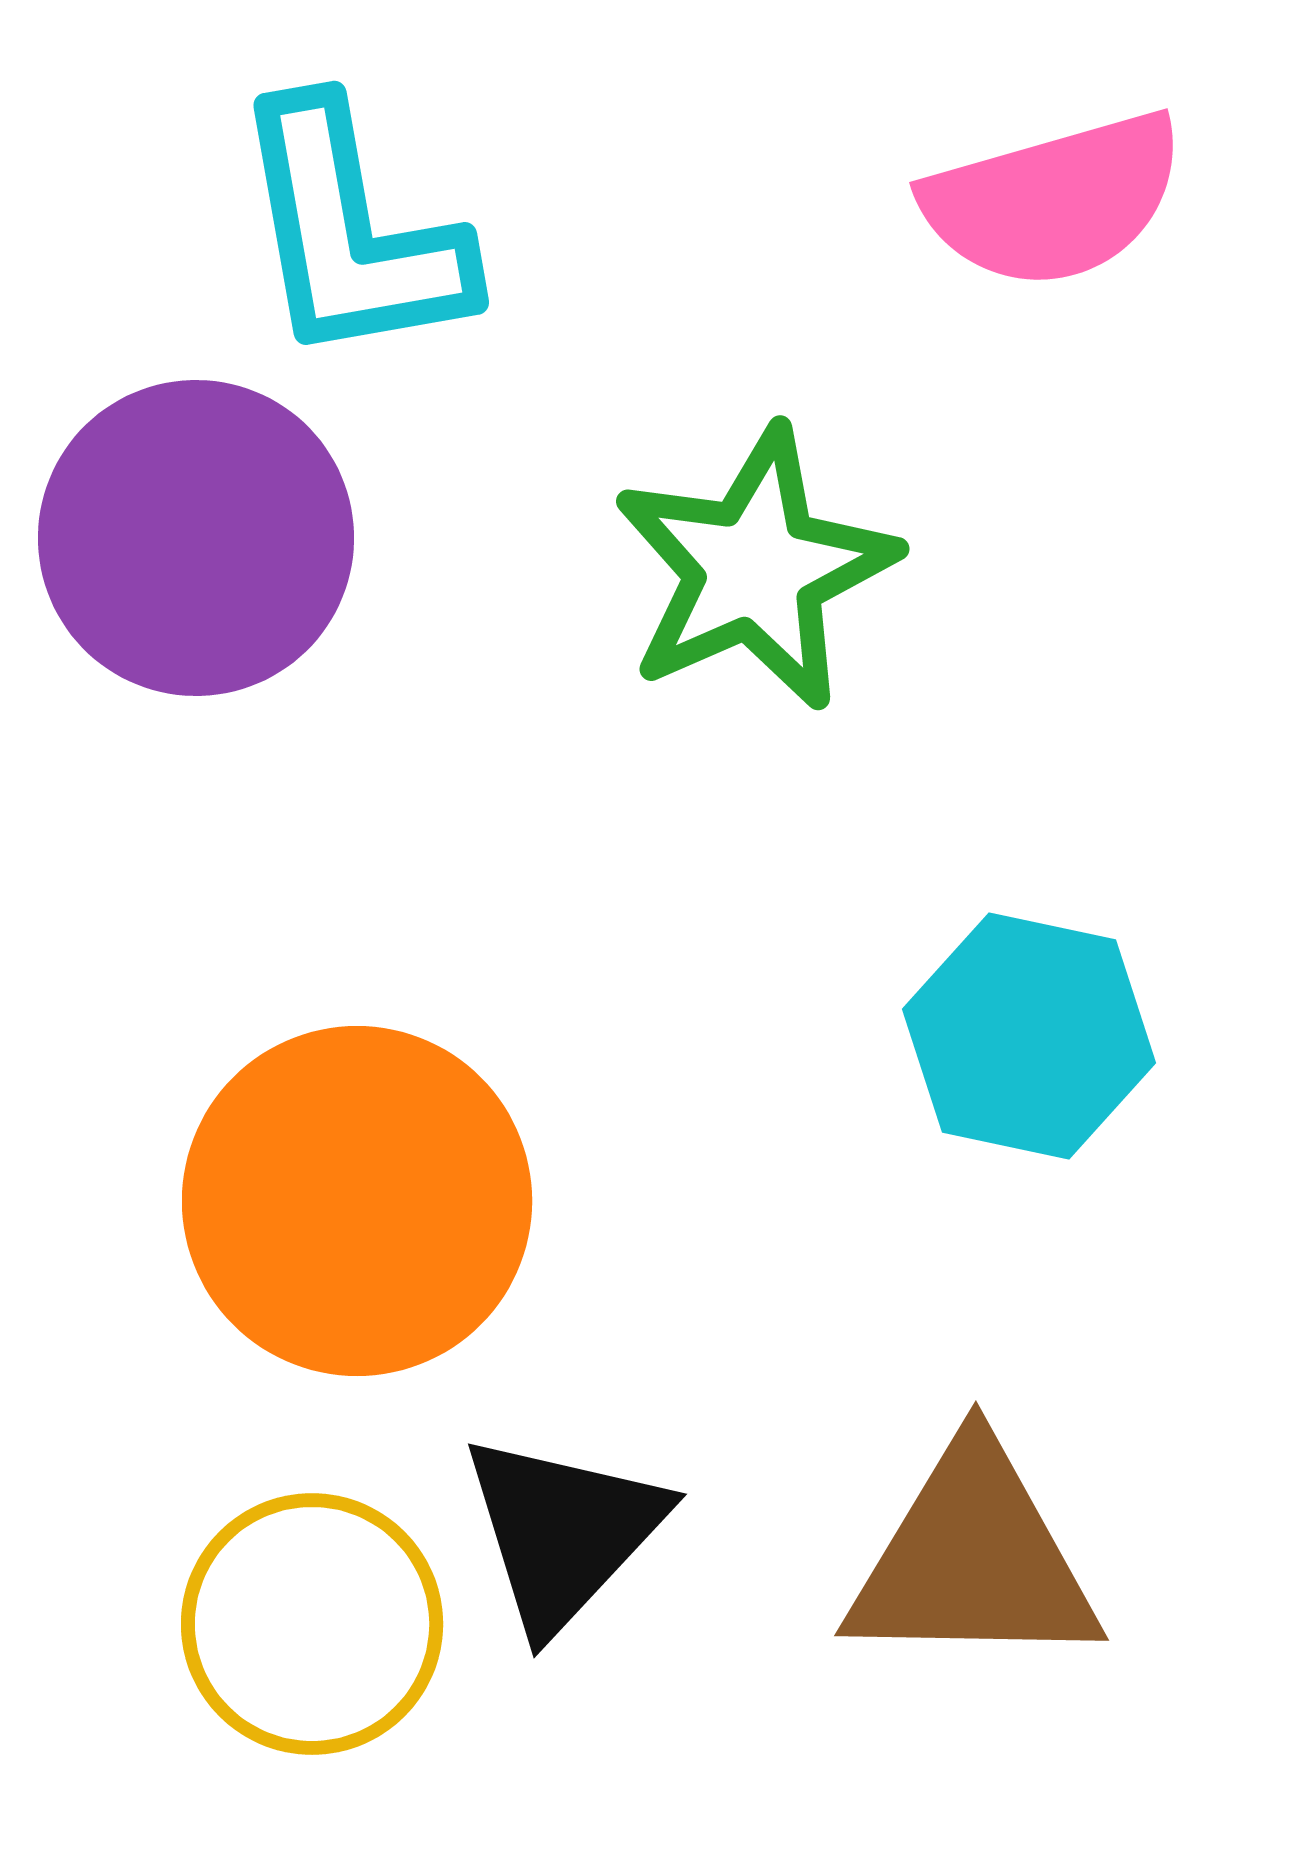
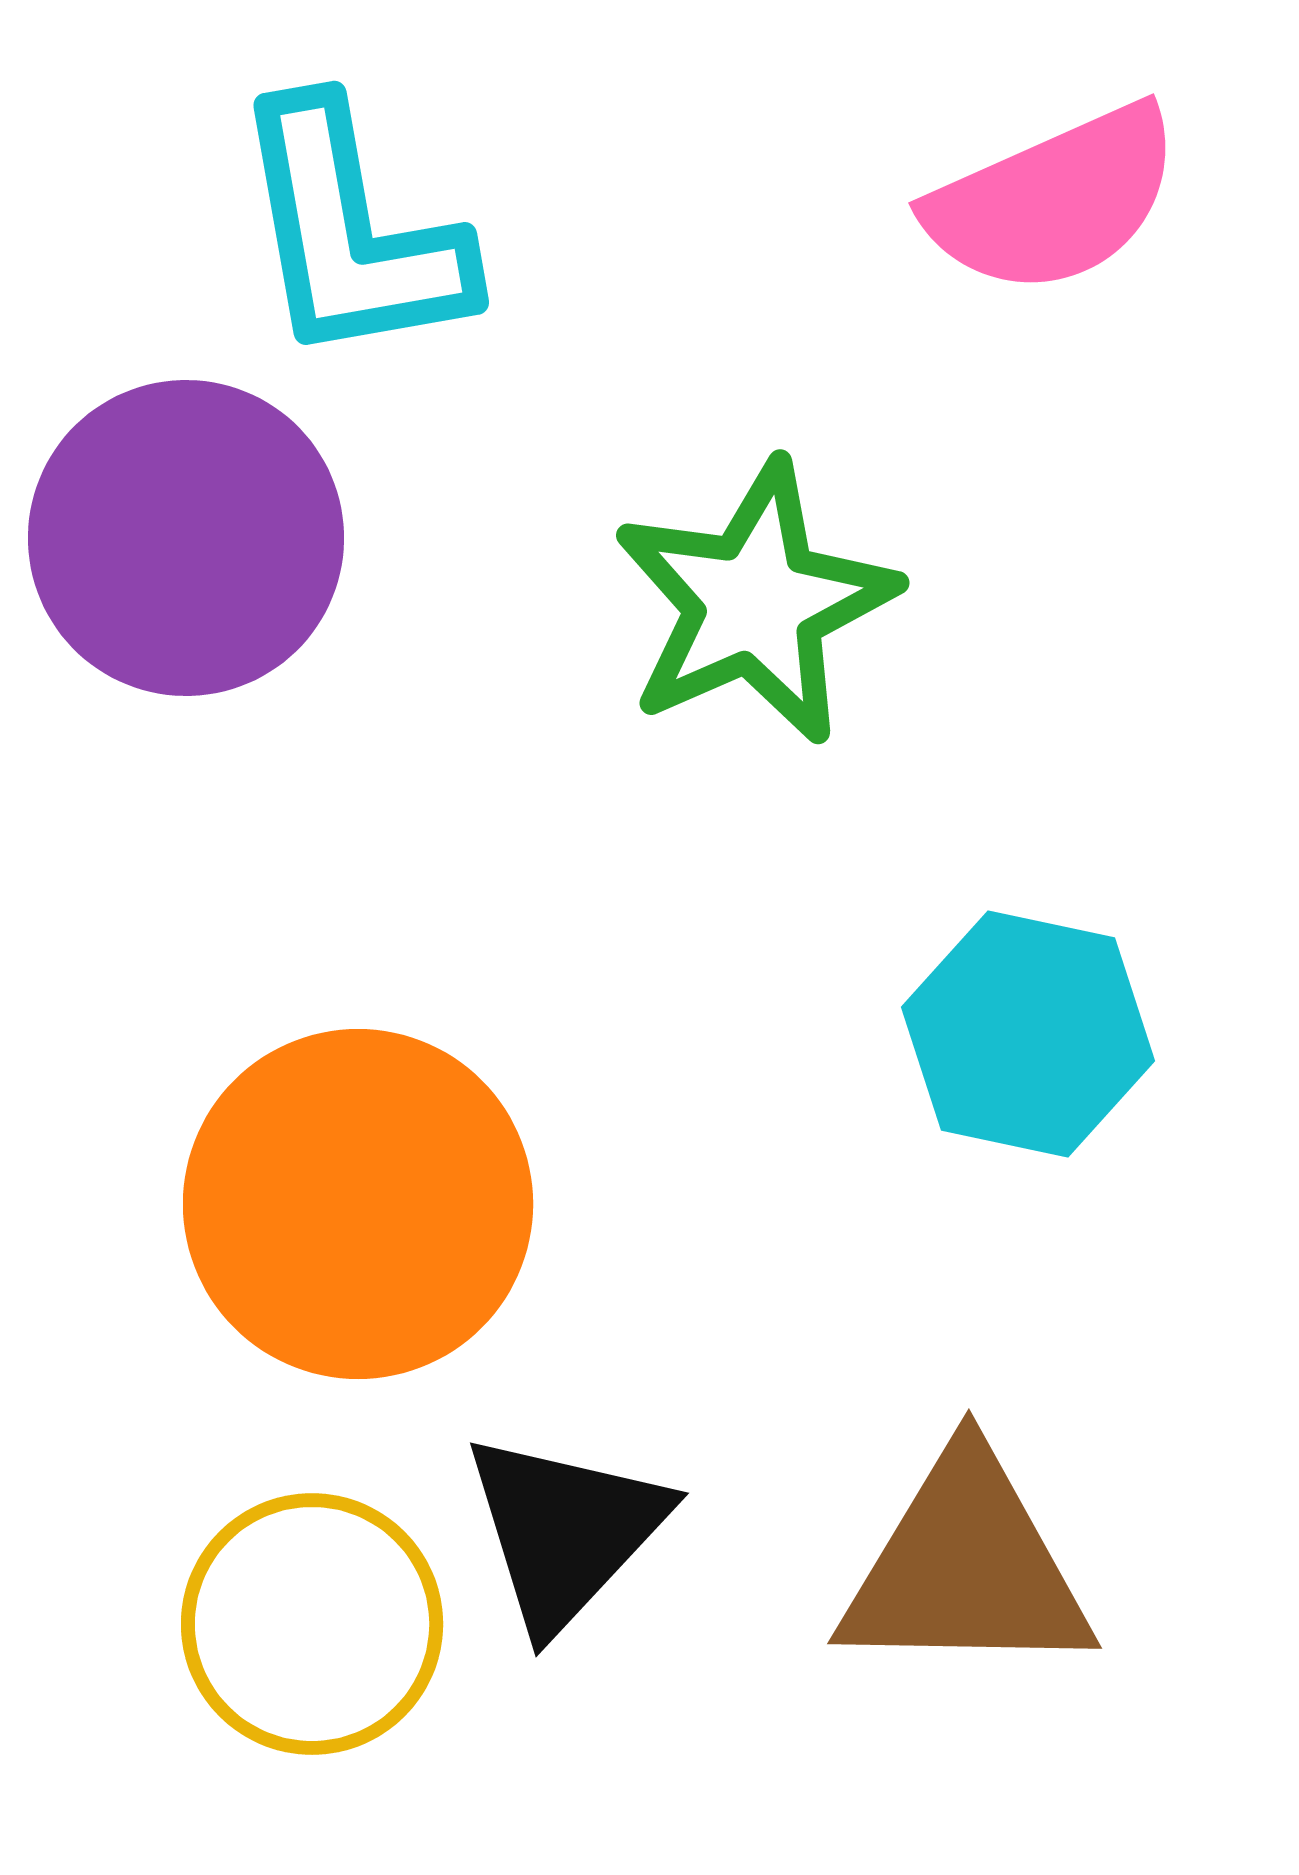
pink semicircle: rotated 8 degrees counterclockwise
purple circle: moved 10 px left
green star: moved 34 px down
cyan hexagon: moved 1 px left, 2 px up
orange circle: moved 1 px right, 3 px down
black triangle: moved 2 px right, 1 px up
brown triangle: moved 7 px left, 8 px down
